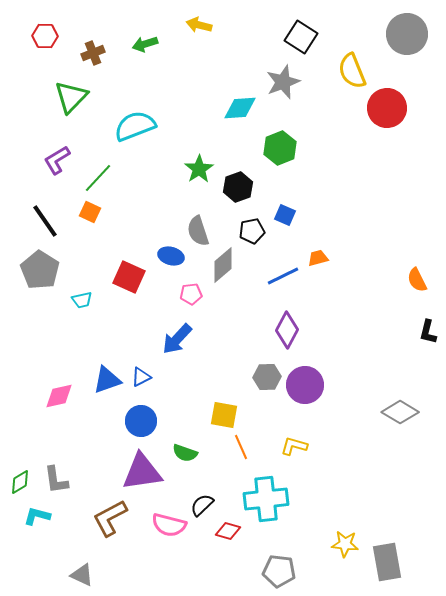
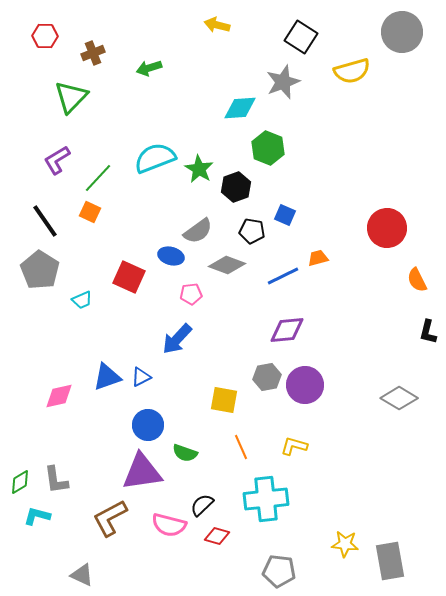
yellow arrow at (199, 25): moved 18 px right
gray circle at (407, 34): moved 5 px left, 2 px up
green arrow at (145, 44): moved 4 px right, 24 px down
yellow semicircle at (352, 71): rotated 84 degrees counterclockwise
red circle at (387, 108): moved 120 px down
cyan semicircle at (135, 126): moved 20 px right, 32 px down
green hexagon at (280, 148): moved 12 px left; rotated 16 degrees counterclockwise
green star at (199, 169): rotated 8 degrees counterclockwise
black hexagon at (238, 187): moved 2 px left
gray semicircle at (198, 231): rotated 108 degrees counterclockwise
black pentagon at (252, 231): rotated 20 degrees clockwise
gray diamond at (223, 265): moved 4 px right; rotated 60 degrees clockwise
cyan trapezoid at (82, 300): rotated 10 degrees counterclockwise
purple diamond at (287, 330): rotated 57 degrees clockwise
gray hexagon at (267, 377): rotated 8 degrees counterclockwise
blue triangle at (107, 380): moved 3 px up
gray diamond at (400, 412): moved 1 px left, 14 px up
yellow square at (224, 415): moved 15 px up
blue circle at (141, 421): moved 7 px right, 4 px down
red diamond at (228, 531): moved 11 px left, 5 px down
gray rectangle at (387, 562): moved 3 px right, 1 px up
